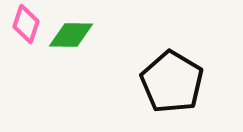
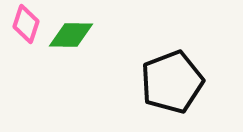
black pentagon: rotated 20 degrees clockwise
